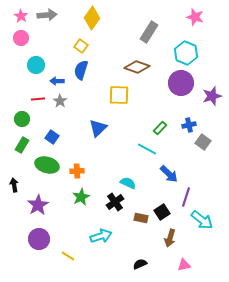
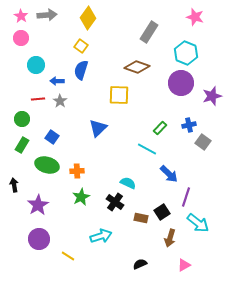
yellow diamond at (92, 18): moved 4 px left
black cross at (115, 202): rotated 18 degrees counterclockwise
cyan arrow at (202, 220): moved 4 px left, 3 px down
pink triangle at (184, 265): rotated 16 degrees counterclockwise
